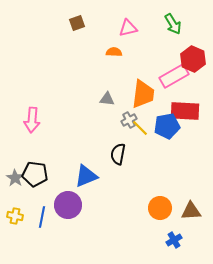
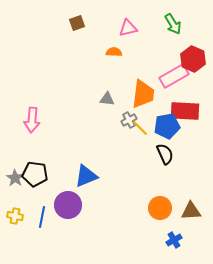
black semicircle: moved 47 px right; rotated 145 degrees clockwise
